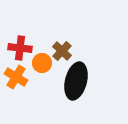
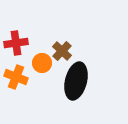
red cross: moved 4 px left, 5 px up; rotated 15 degrees counterclockwise
orange cross: rotated 10 degrees counterclockwise
